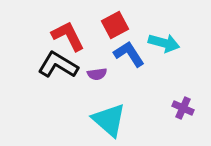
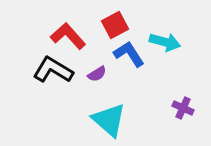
red L-shape: rotated 15 degrees counterclockwise
cyan arrow: moved 1 px right, 1 px up
black L-shape: moved 5 px left, 5 px down
purple semicircle: rotated 24 degrees counterclockwise
